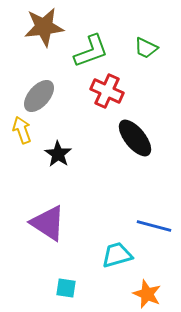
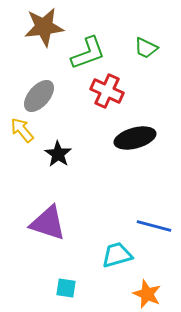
green L-shape: moved 3 px left, 2 px down
yellow arrow: rotated 20 degrees counterclockwise
black ellipse: rotated 66 degrees counterclockwise
purple triangle: rotated 15 degrees counterclockwise
